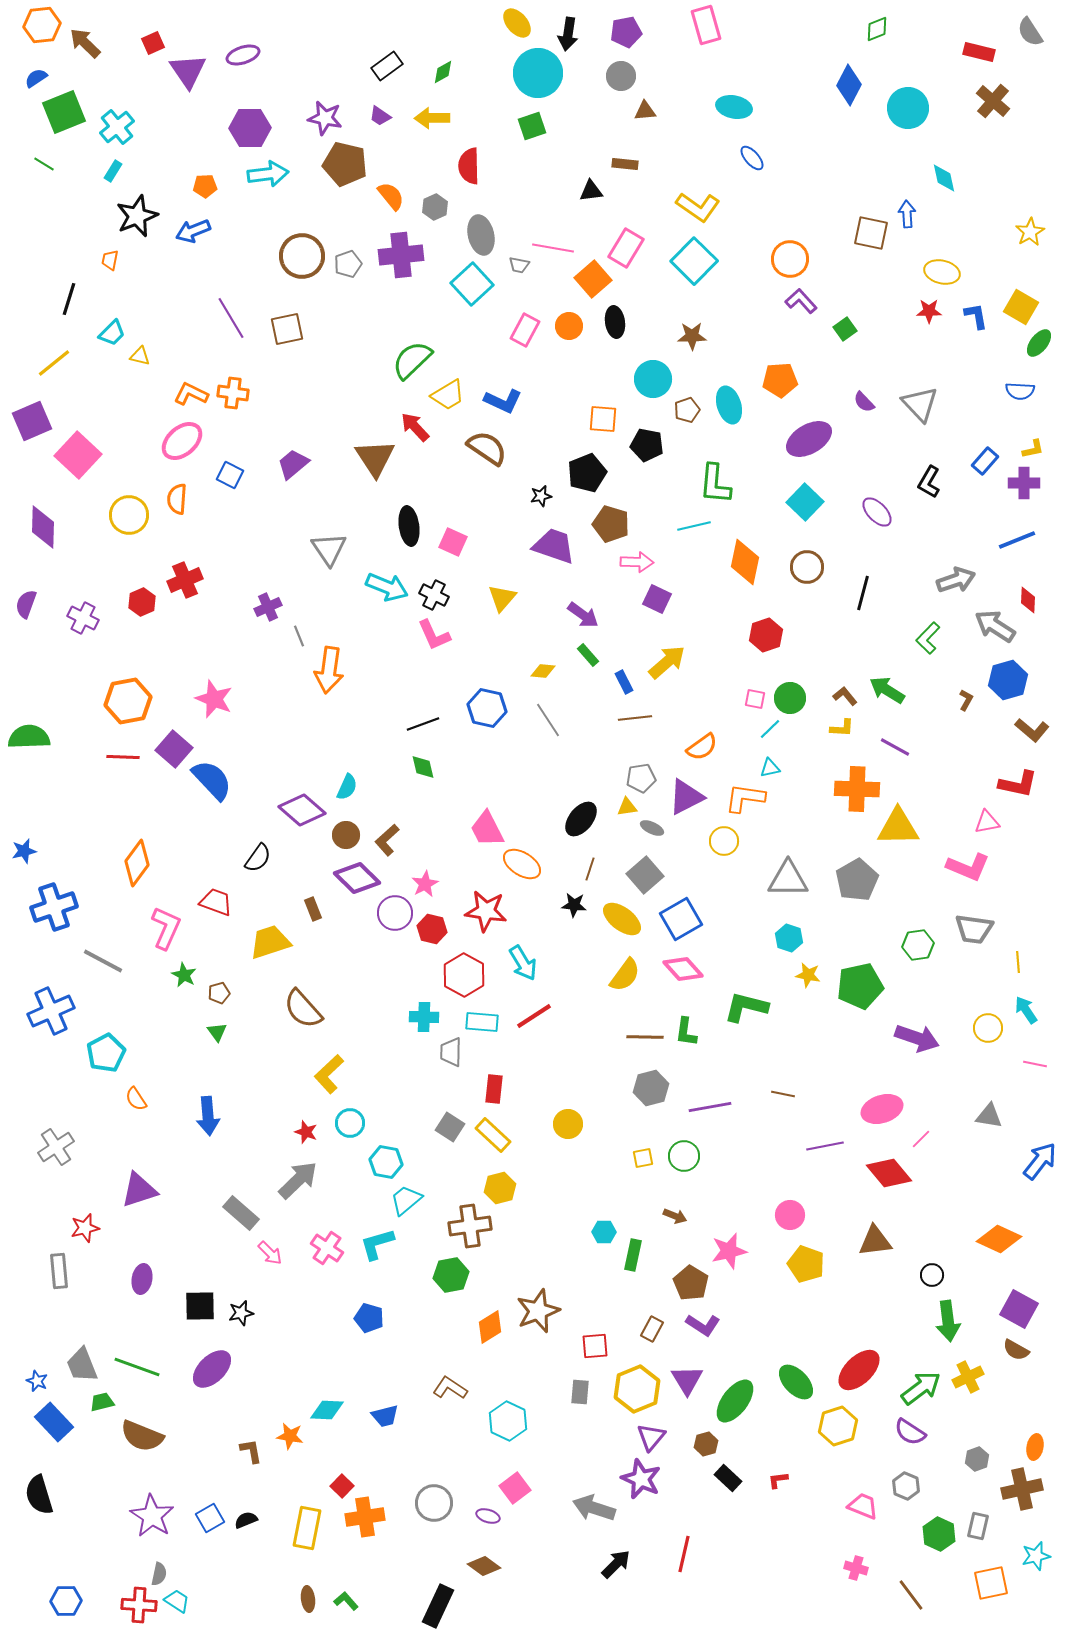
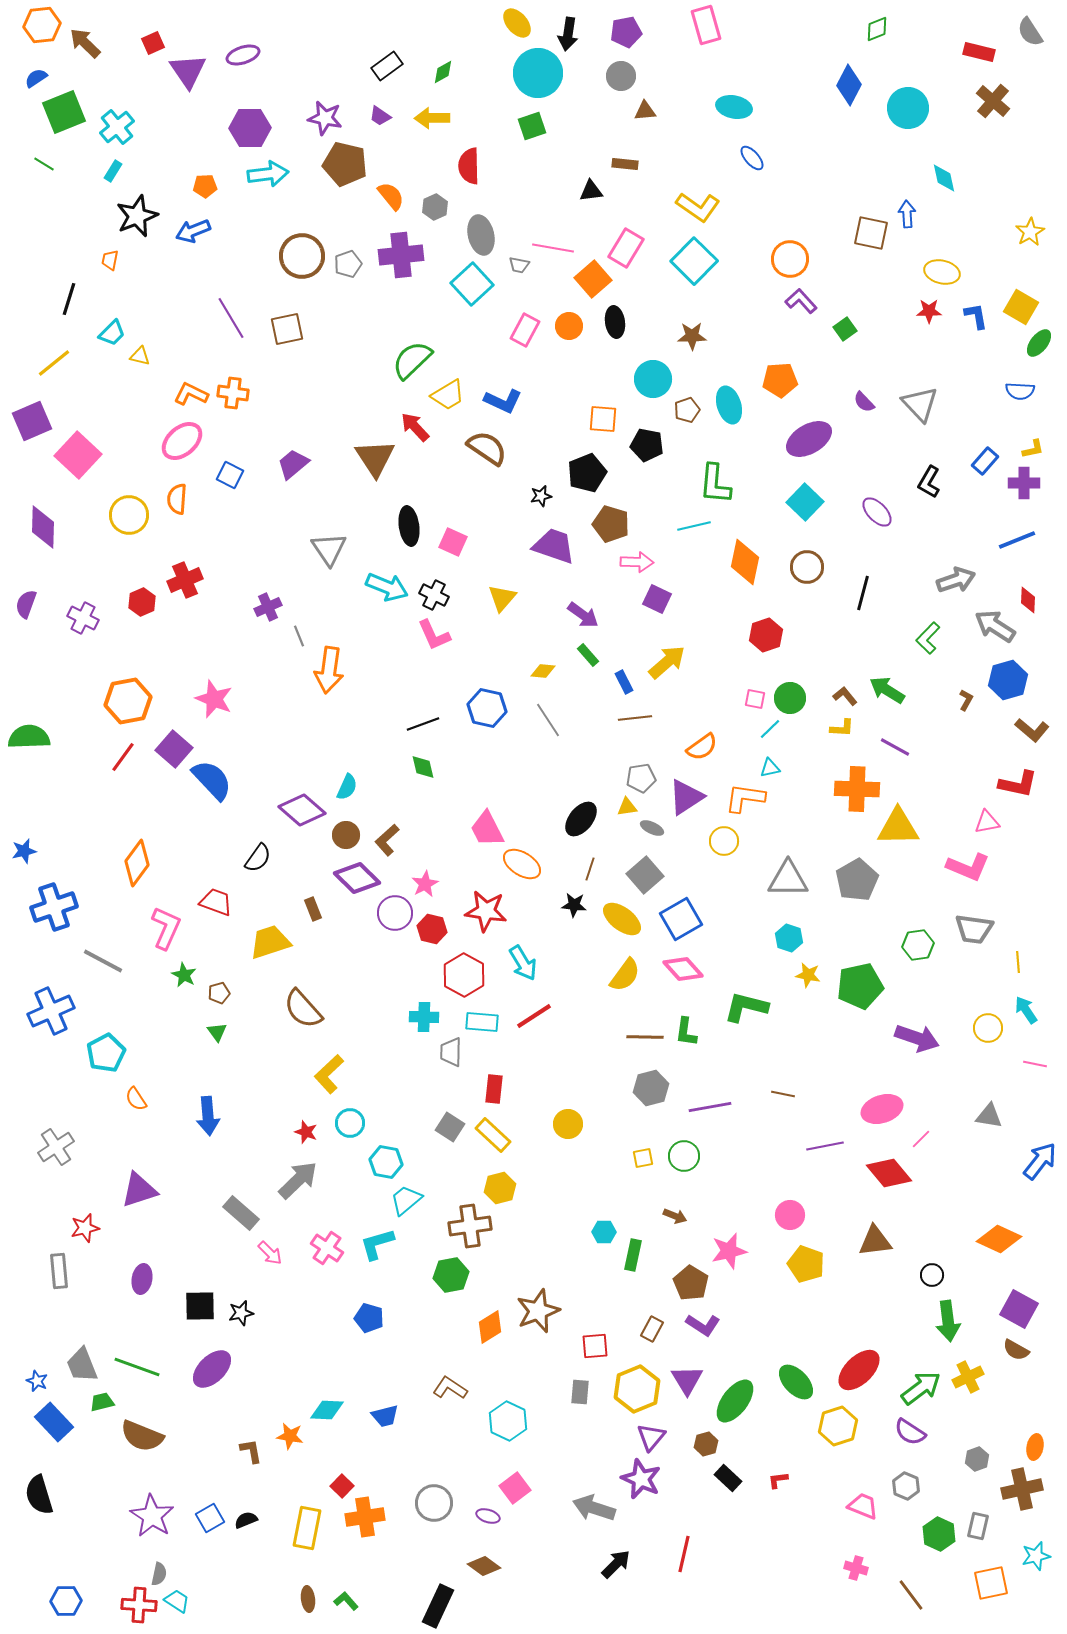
red line at (123, 757): rotated 56 degrees counterclockwise
purple triangle at (686, 797): rotated 6 degrees counterclockwise
